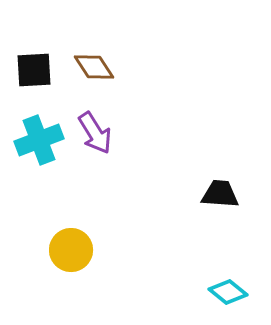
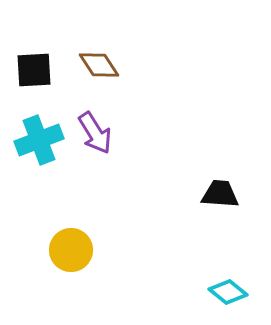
brown diamond: moved 5 px right, 2 px up
